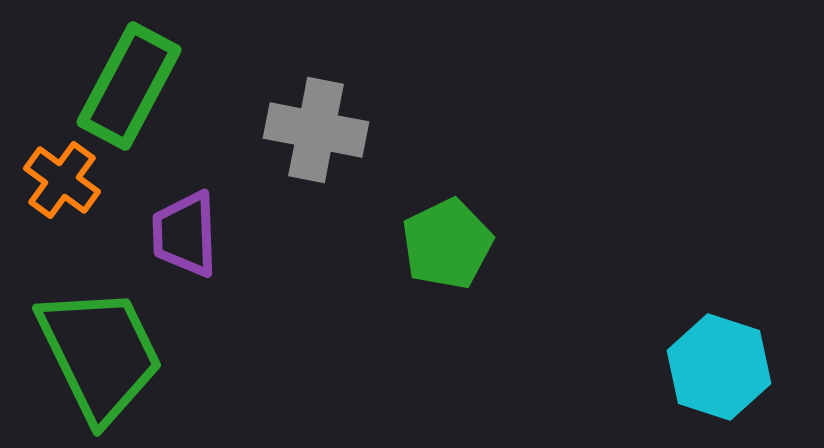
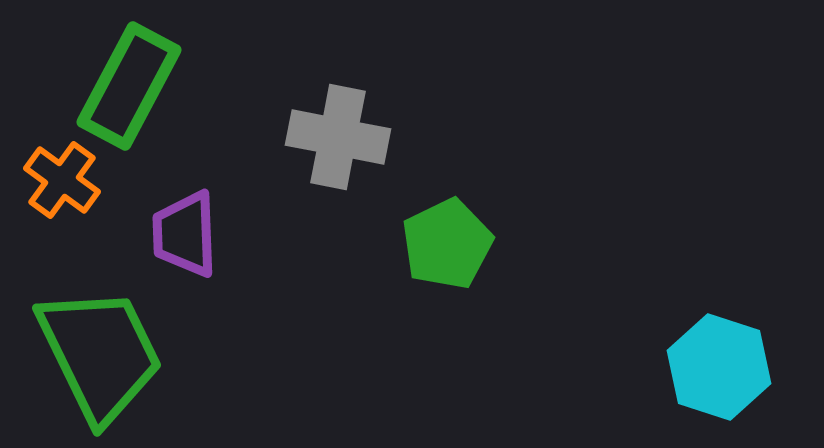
gray cross: moved 22 px right, 7 px down
